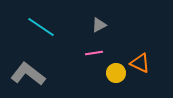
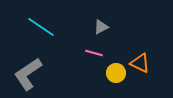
gray triangle: moved 2 px right, 2 px down
pink line: rotated 24 degrees clockwise
gray L-shape: rotated 72 degrees counterclockwise
